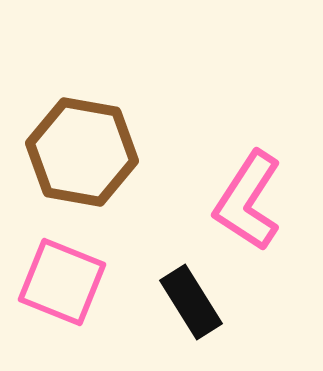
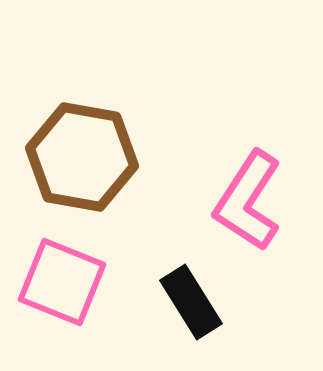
brown hexagon: moved 5 px down
